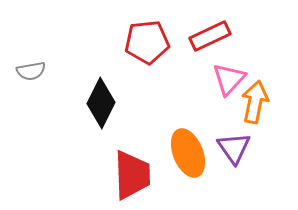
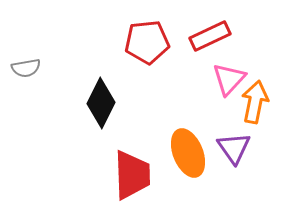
gray semicircle: moved 5 px left, 3 px up
